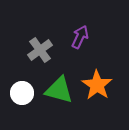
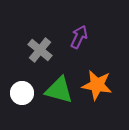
purple arrow: moved 1 px left
gray cross: rotated 15 degrees counterclockwise
orange star: rotated 24 degrees counterclockwise
